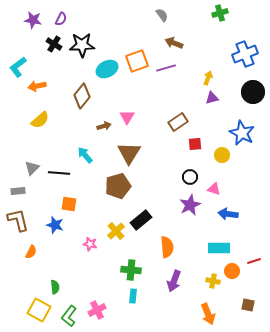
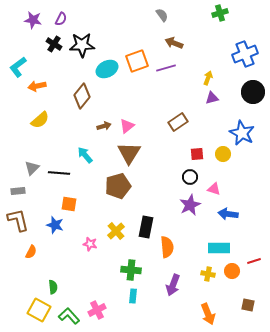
pink triangle at (127, 117): moved 9 px down; rotated 21 degrees clockwise
red square at (195, 144): moved 2 px right, 10 px down
yellow circle at (222, 155): moved 1 px right, 1 px up
black rectangle at (141, 220): moved 5 px right, 7 px down; rotated 40 degrees counterclockwise
purple arrow at (174, 281): moved 1 px left, 4 px down
yellow cross at (213, 281): moved 5 px left, 7 px up
green semicircle at (55, 287): moved 2 px left
green L-shape at (69, 316): rotated 100 degrees clockwise
